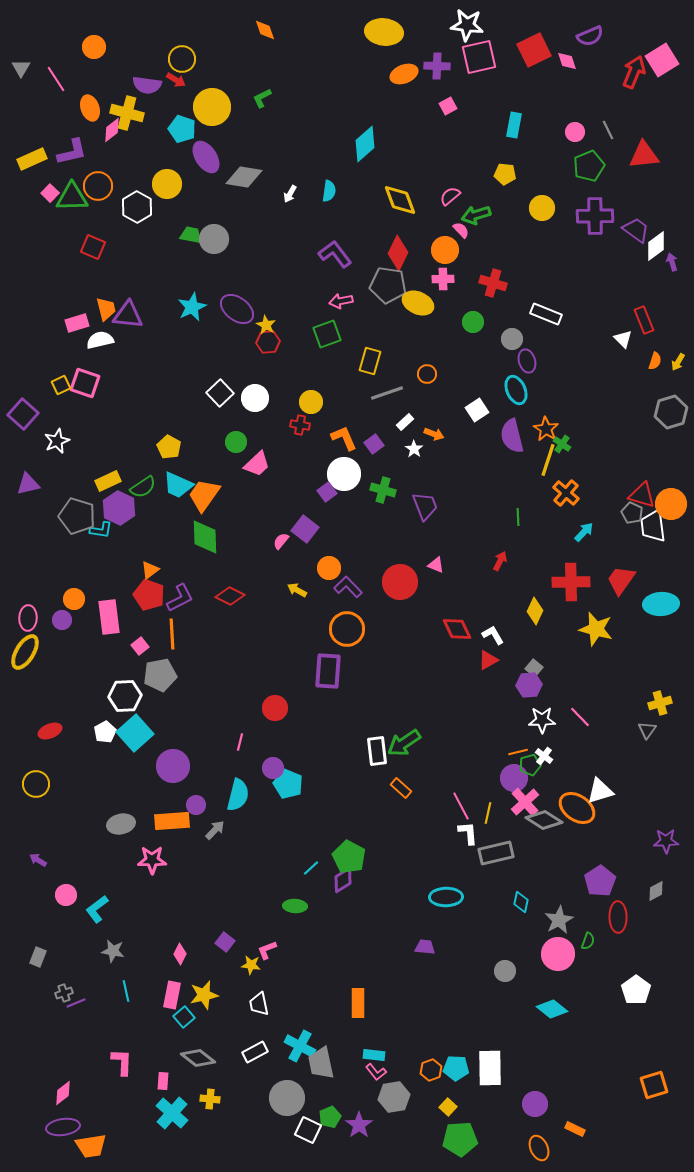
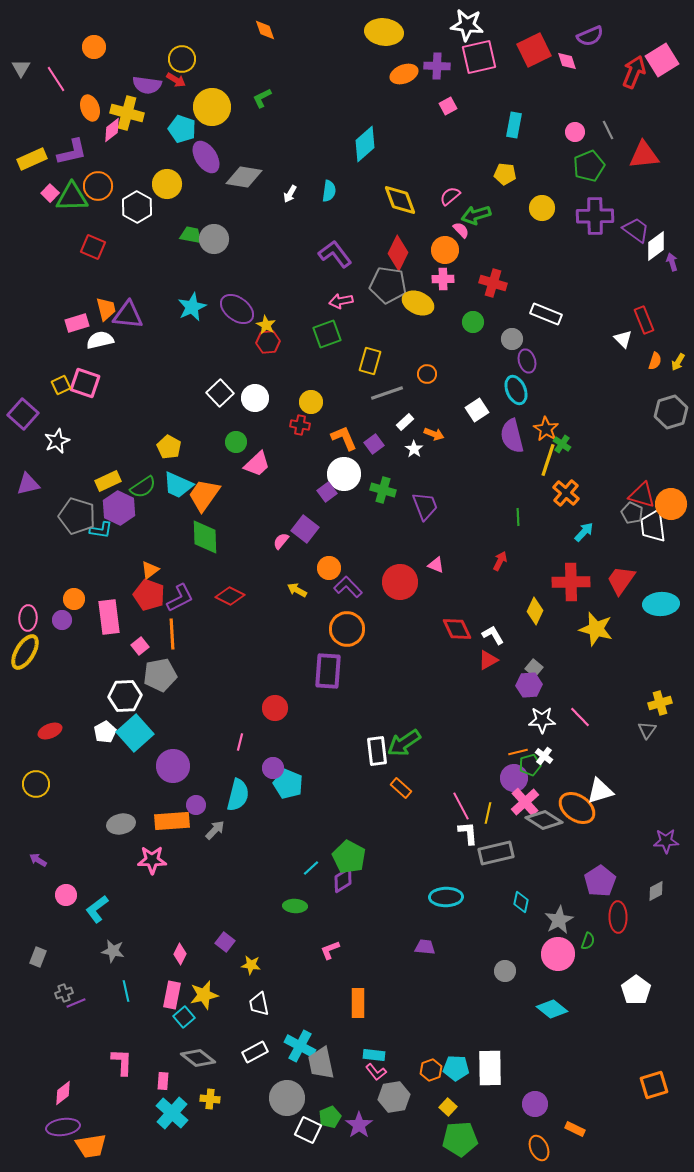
pink L-shape at (267, 950): moved 63 px right
